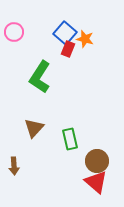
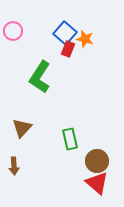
pink circle: moved 1 px left, 1 px up
brown triangle: moved 12 px left
red triangle: moved 1 px right, 1 px down
